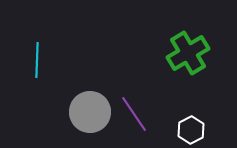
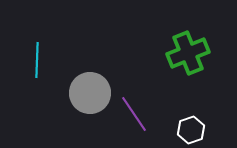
green cross: rotated 9 degrees clockwise
gray circle: moved 19 px up
white hexagon: rotated 8 degrees clockwise
